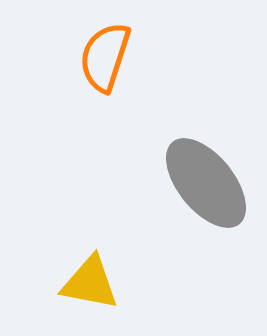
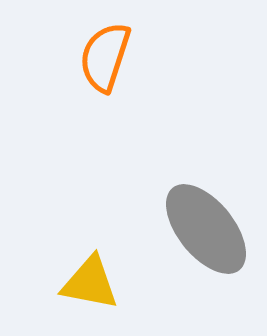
gray ellipse: moved 46 px down
